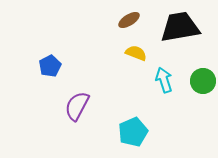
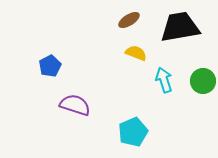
purple semicircle: moved 2 px left, 1 px up; rotated 80 degrees clockwise
